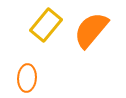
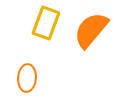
yellow rectangle: moved 2 px up; rotated 20 degrees counterclockwise
